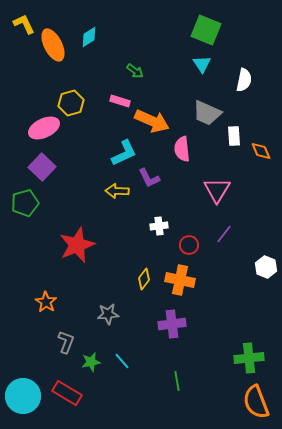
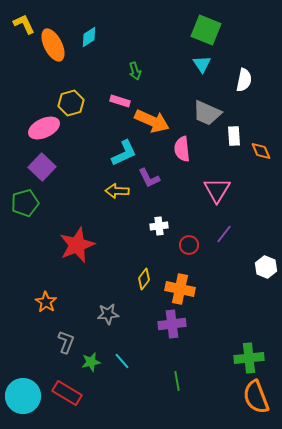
green arrow: rotated 36 degrees clockwise
orange cross: moved 9 px down
orange semicircle: moved 5 px up
